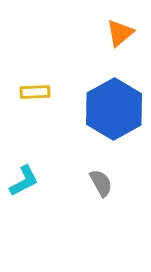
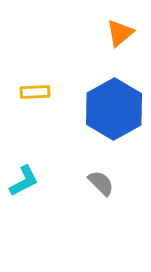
gray semicircle: rotated 16 degrees counterclockwise
